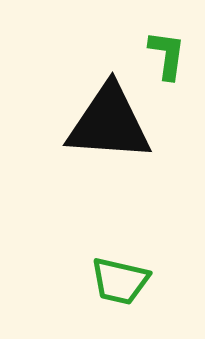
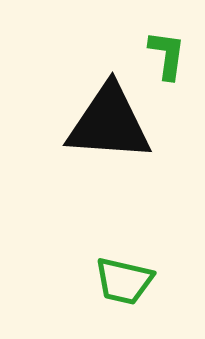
green trapezoid: moved 4 px right
